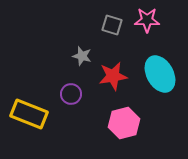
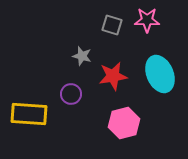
cyan ellipse: rotated 6 degrees clockwise
yellow rectangle: rotated 18 degrees counterclockwise
